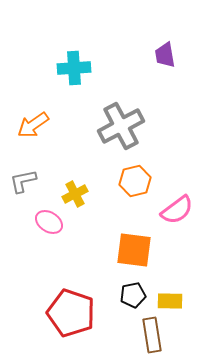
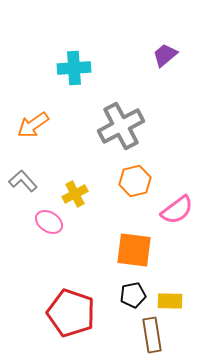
purple trapezoid: rotated 60 degrees clockwise
gray L-shape: rotated 60 degrees clockwise
